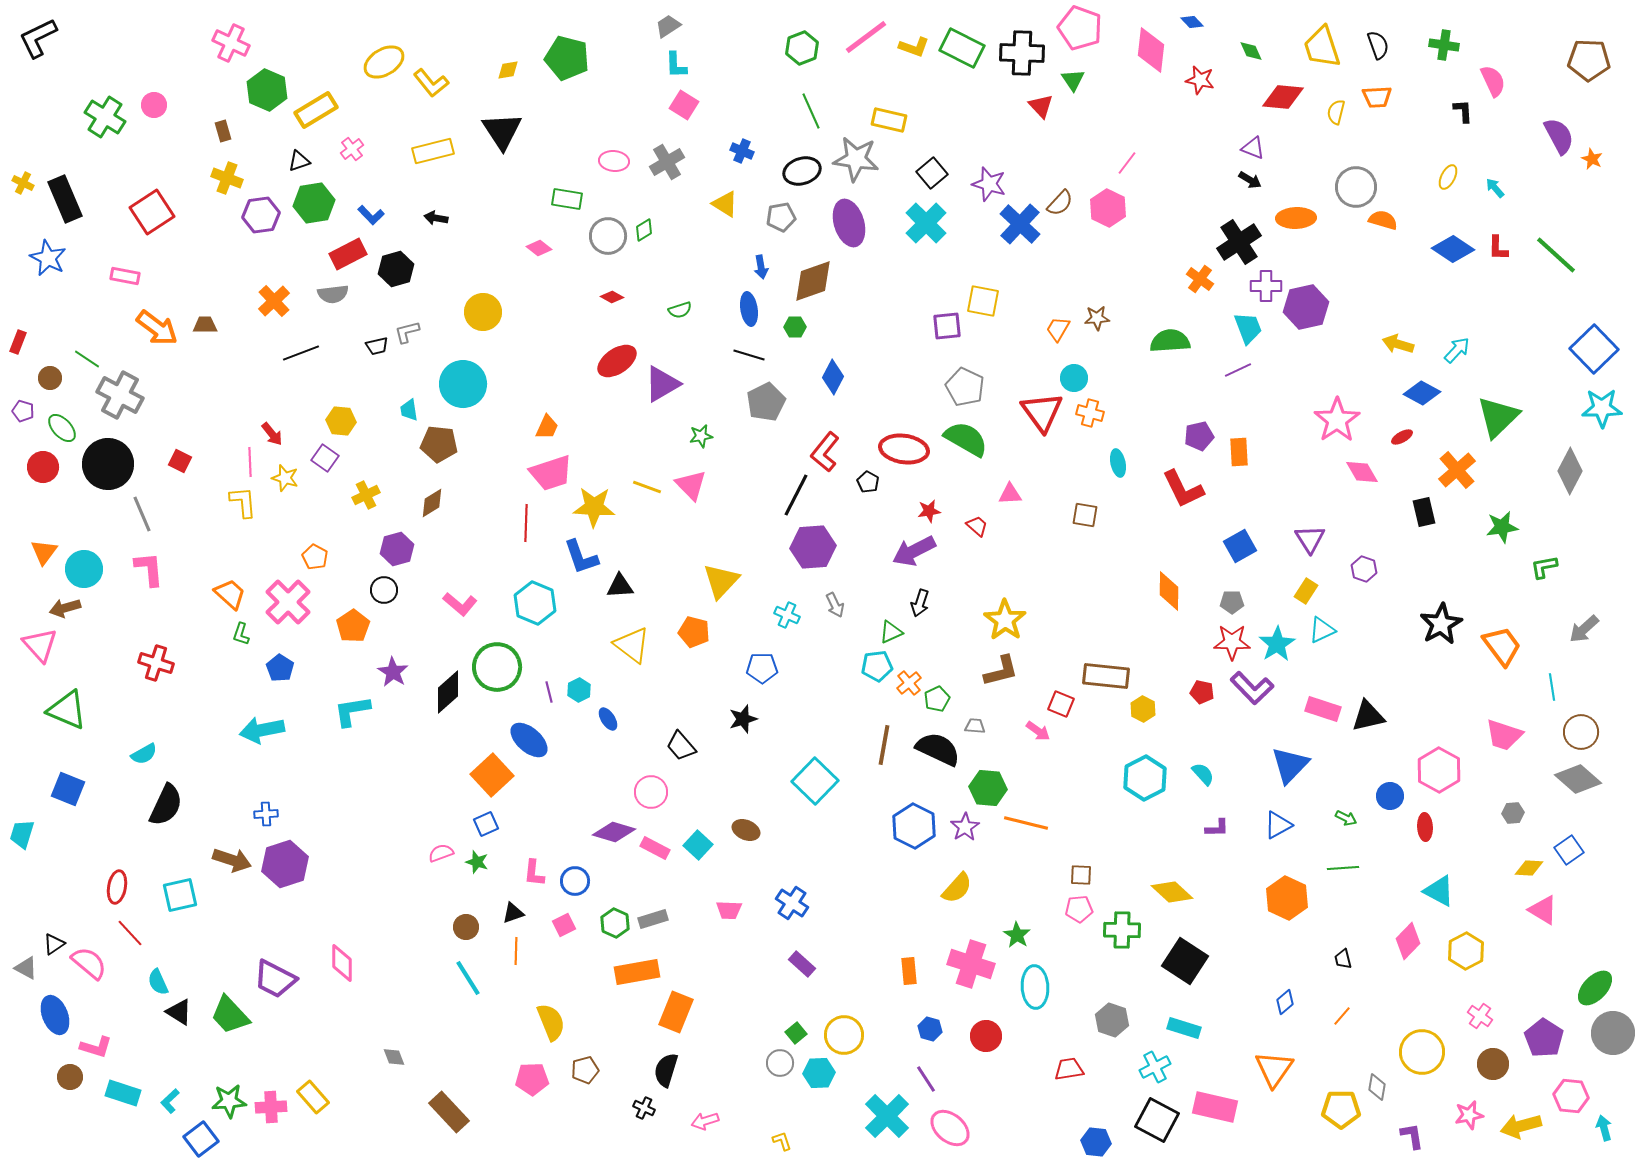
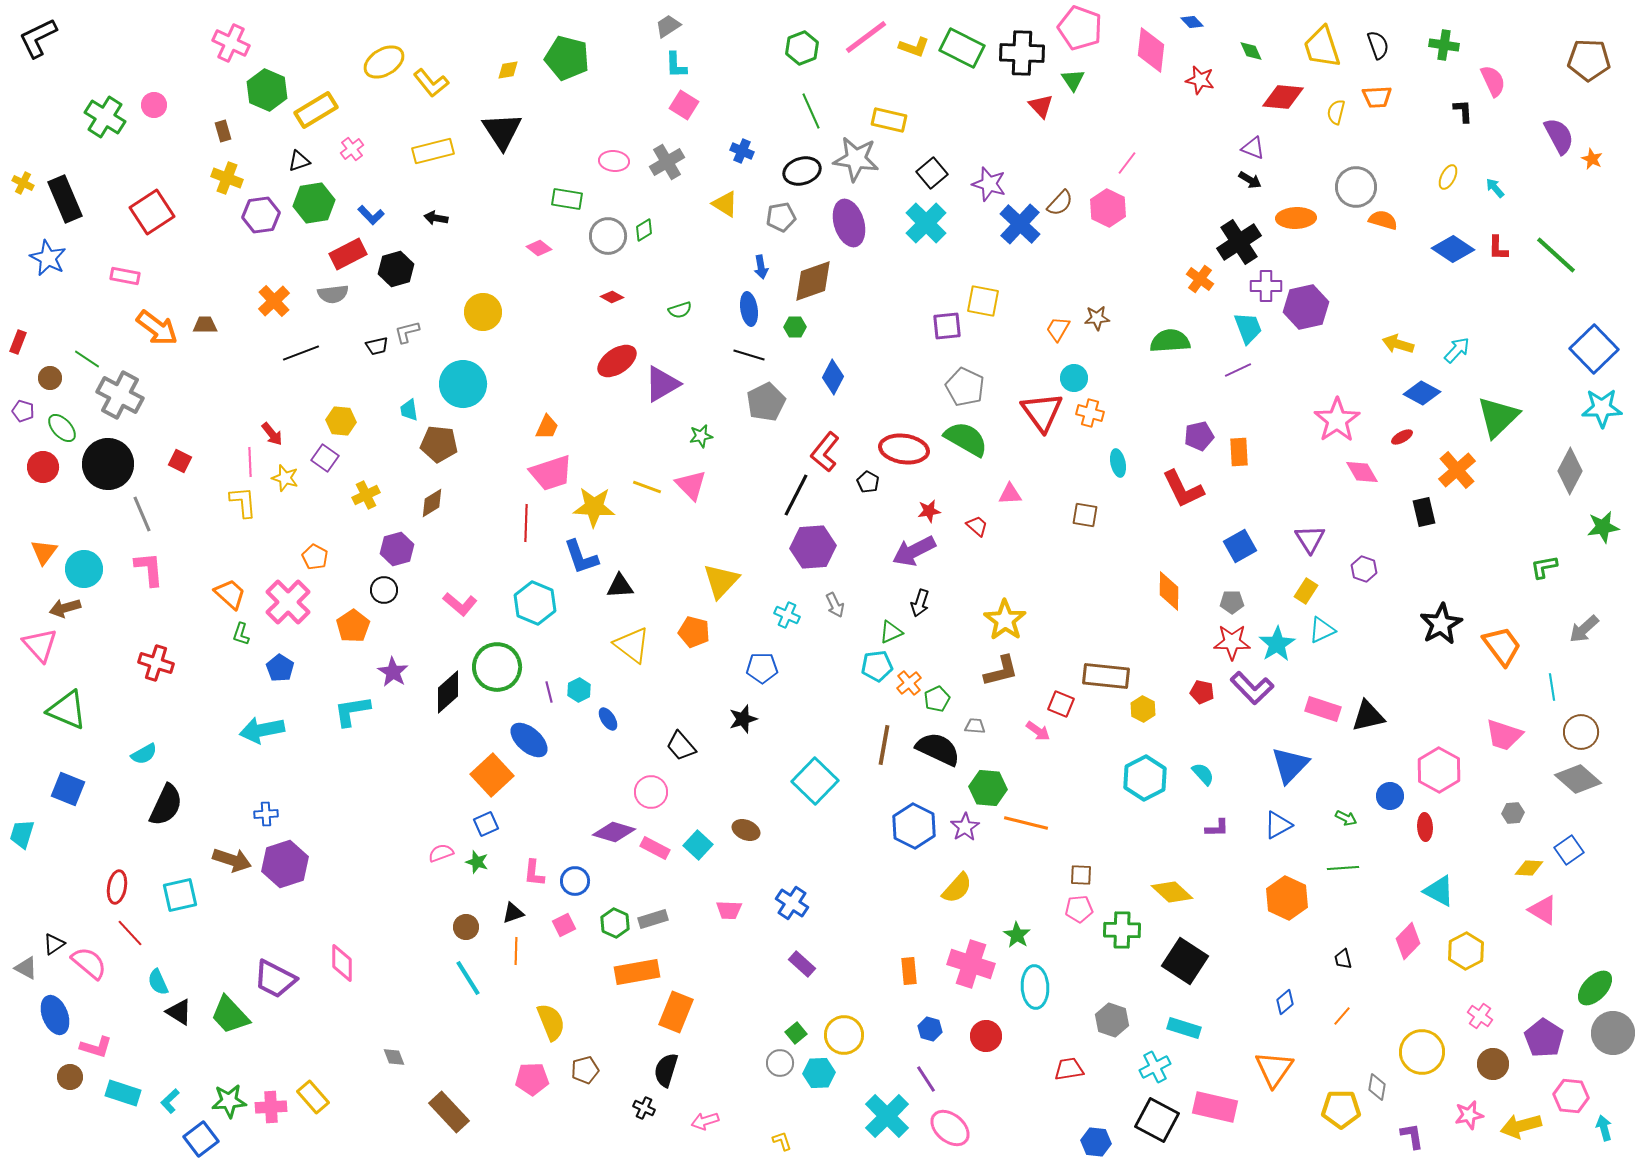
green star at (1502, 527): moved 101 px right
